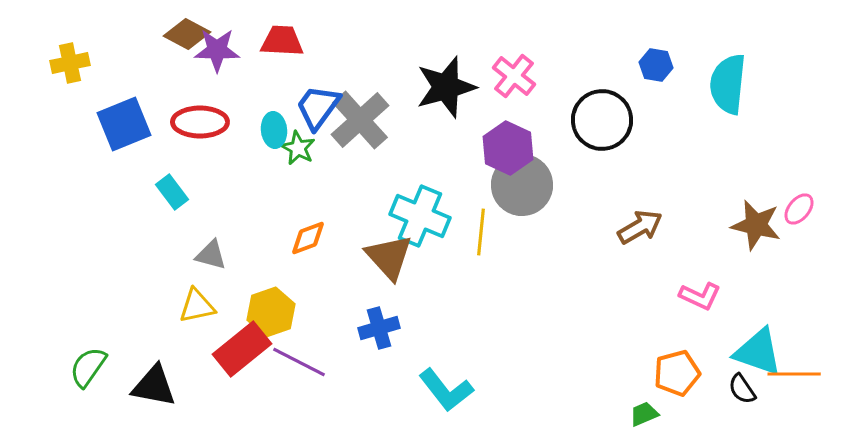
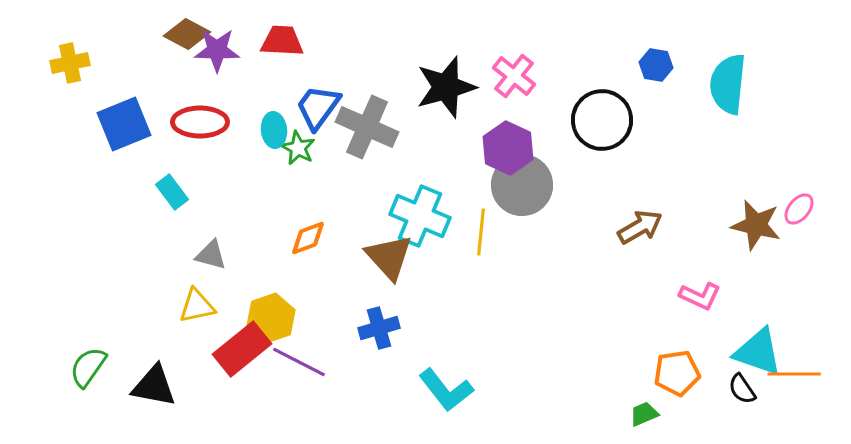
gray cross: moved 7 px right, 7 px down; rotated 24 degrees counterclockwise
yellow hexagon: moved 6 px down
orange pentagon: rotated 6 degrees clockwise
